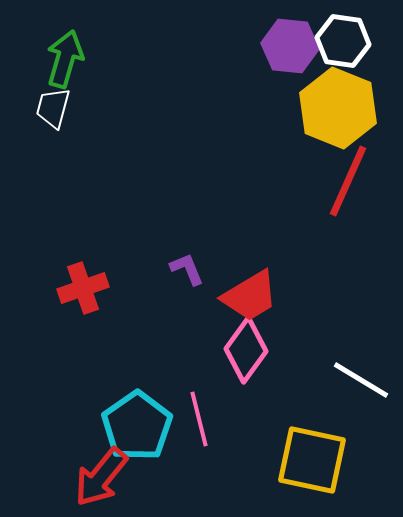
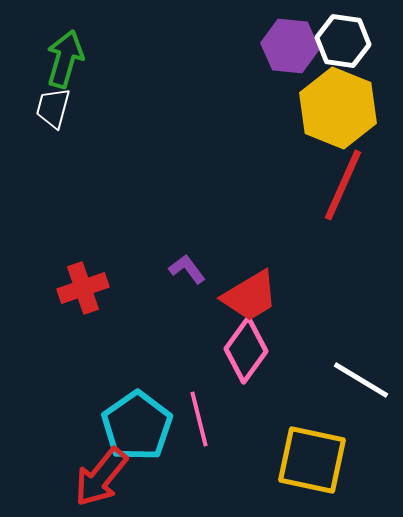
red line: moved 5 px left, 4 px down
purple L-shape: rotated 15 degrees counterclockwise
